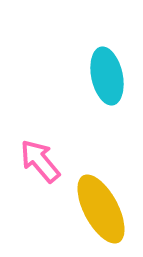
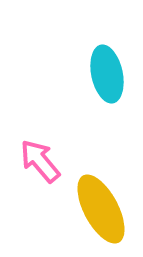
cyan ellipse: moved 2 px up
